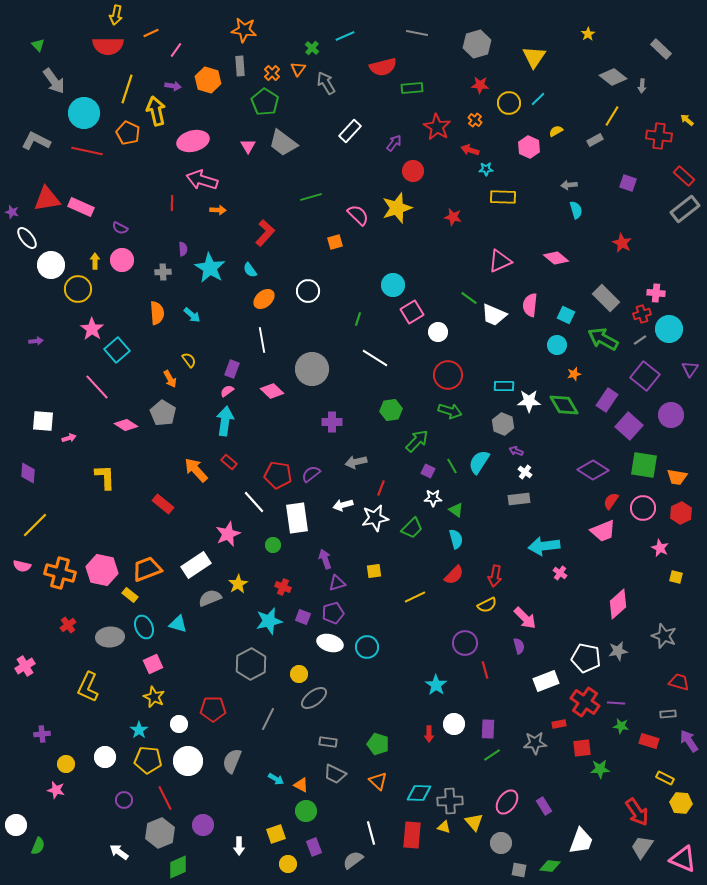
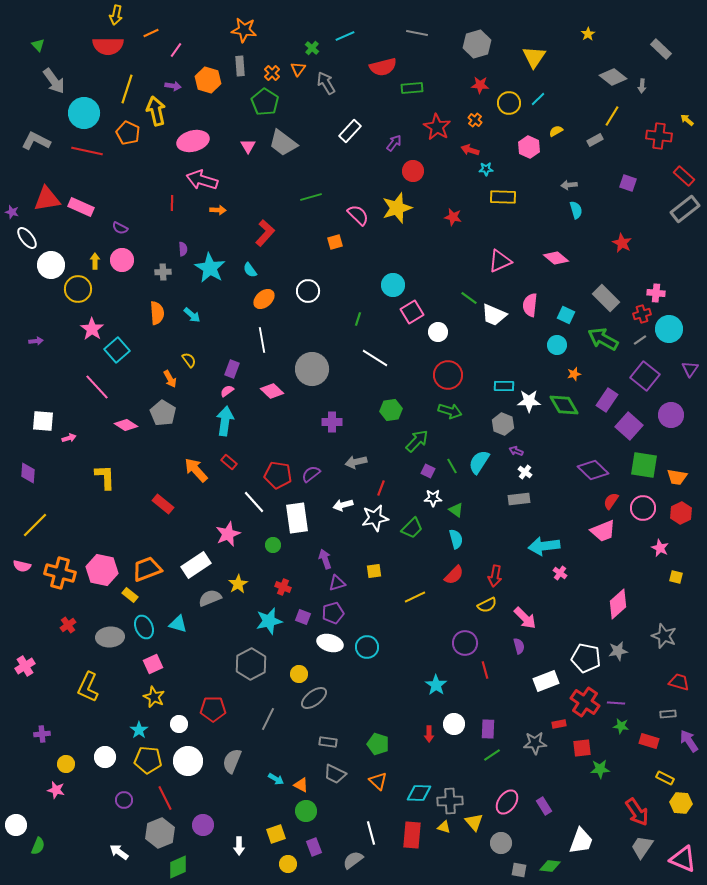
purple diamond at (593, 470): rotated 12 degrees clockwise
